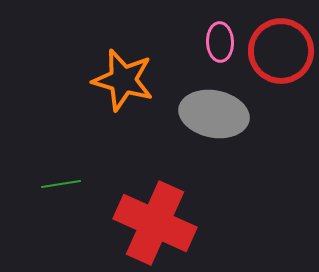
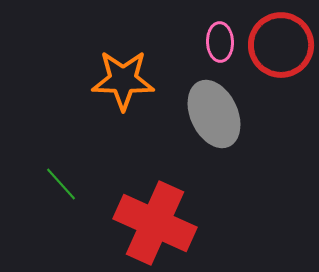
red circle: moved 6 px up
orange star: rotated 14 degrees counterclockwise
gray ellipse: rotated 54 degrees clockwise
green line: rotated 57 degrees clockwise
